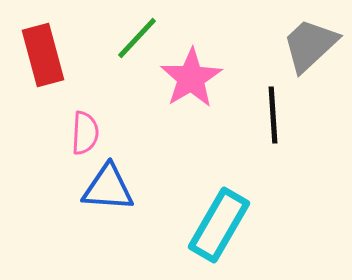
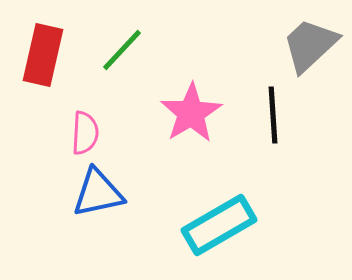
green line: moved 15 px left, 12 px down
red rectangle: rotated 28 degrees clockwise
pink star: moved 35 px down
blue triangle: moved 10 px left, 5 px down; rotated 16 degrees counterclockwise
cyan rectangle: rotated 30 degrees clockwise
